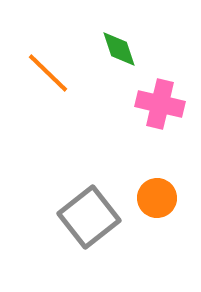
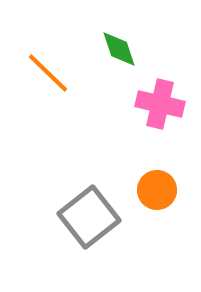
orange circle: moved 8 px up
